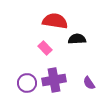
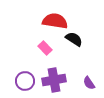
black semicircle: moved 3 px left; rotated 36 degrees clockwise
purple circle: moved 2 px left, 2 px up
